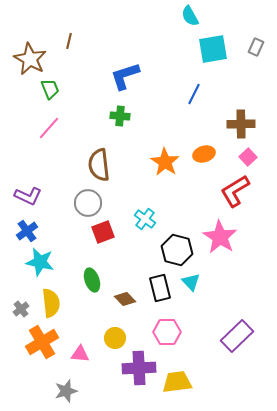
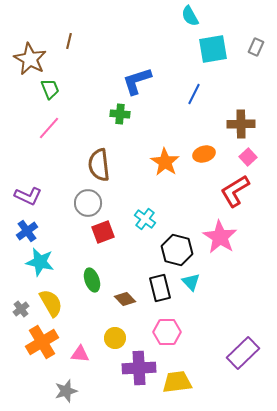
blue L-shape: moved 12 px right, 5 px down
green cross: moved 2 px up
yellow semicircle: rotated 24 degrees counterclockwise
purple rectangle: moved 6 px right, 17 px down
